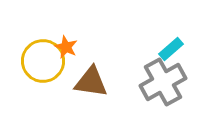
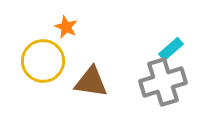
orange star: moved 20 px up
gray cross: rotated 12 degrees clockwise
